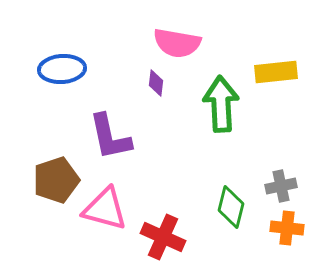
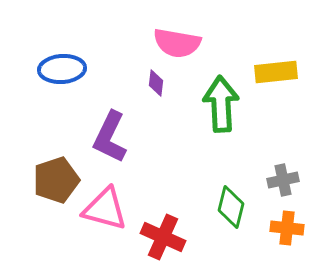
purple L-shape: rotated 38 degrees clockwise
gray cross: moved 2 px right, 6 px up
